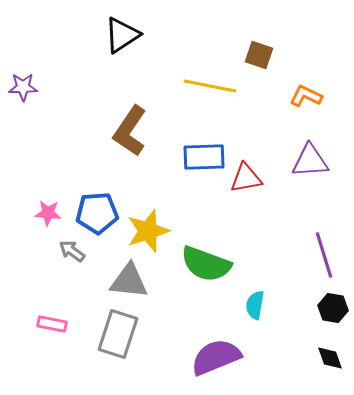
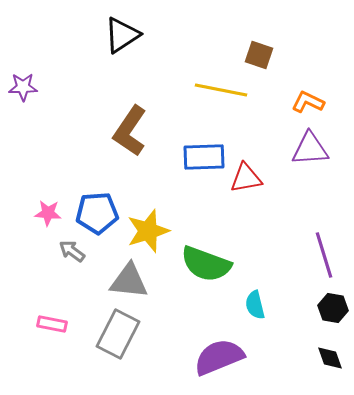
yellow line: moved 11 px right, 4 px down
orange L-shape: moved 2 px right, 6 px down
purple triangle: moved 12 px up
cyan semicircle: rotated 24 degrees counterclockwise
gray rectangle: rotated 9 degrees clockwise
purple semicircle: moved 3 px right
